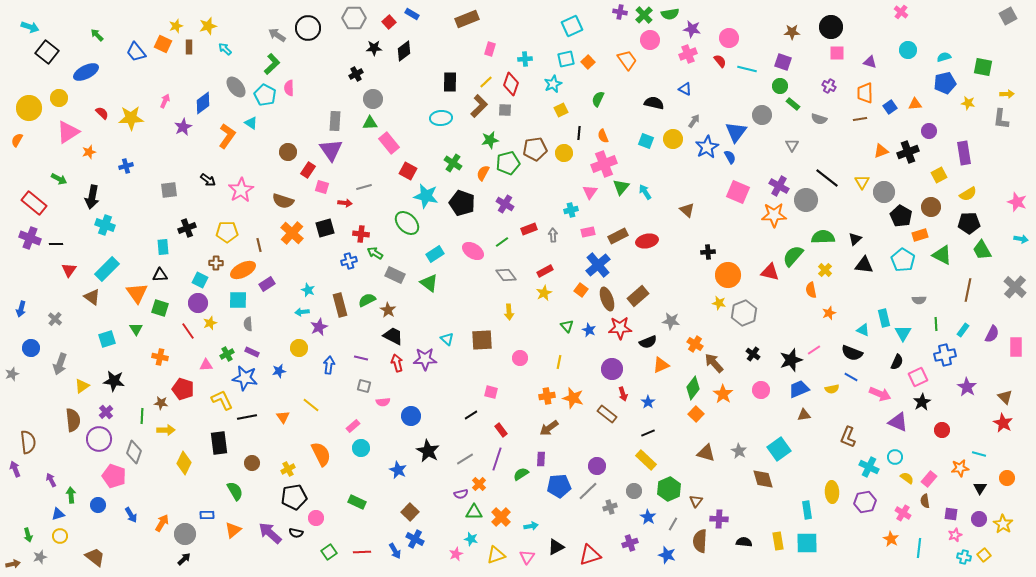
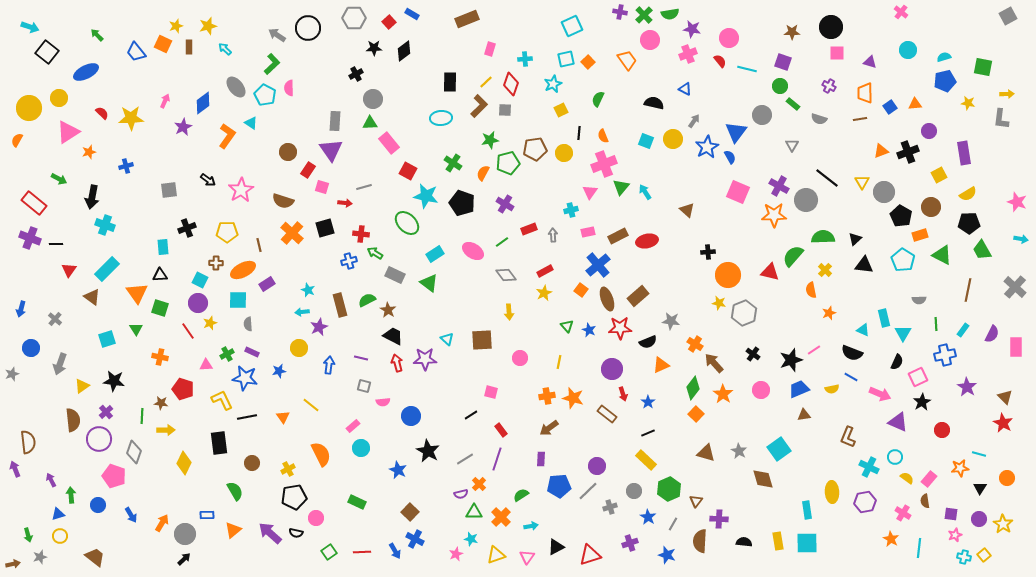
blue pentagon at (945, 83): moved 2 px up
green semicircle at (521, 474): moved 21 px down
